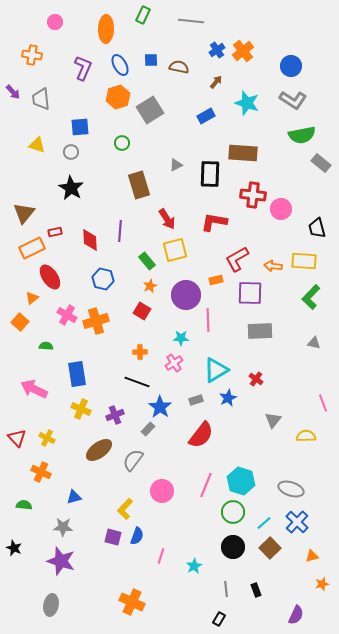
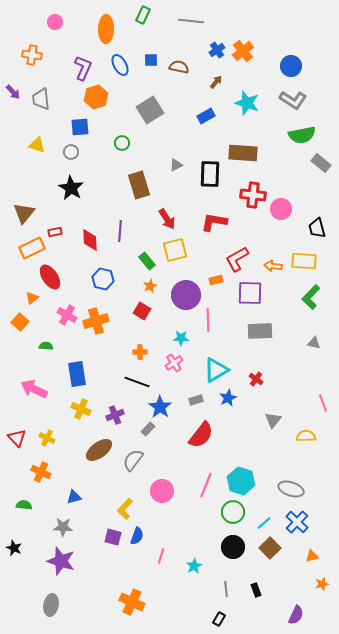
orange hexagon at (118, 97): moved 22 px left
